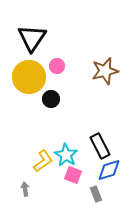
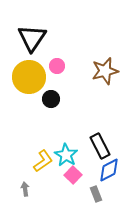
blue diamond: rotated 10 degrees counterclockwise
pink square: rotated 24 degrees clockwise
